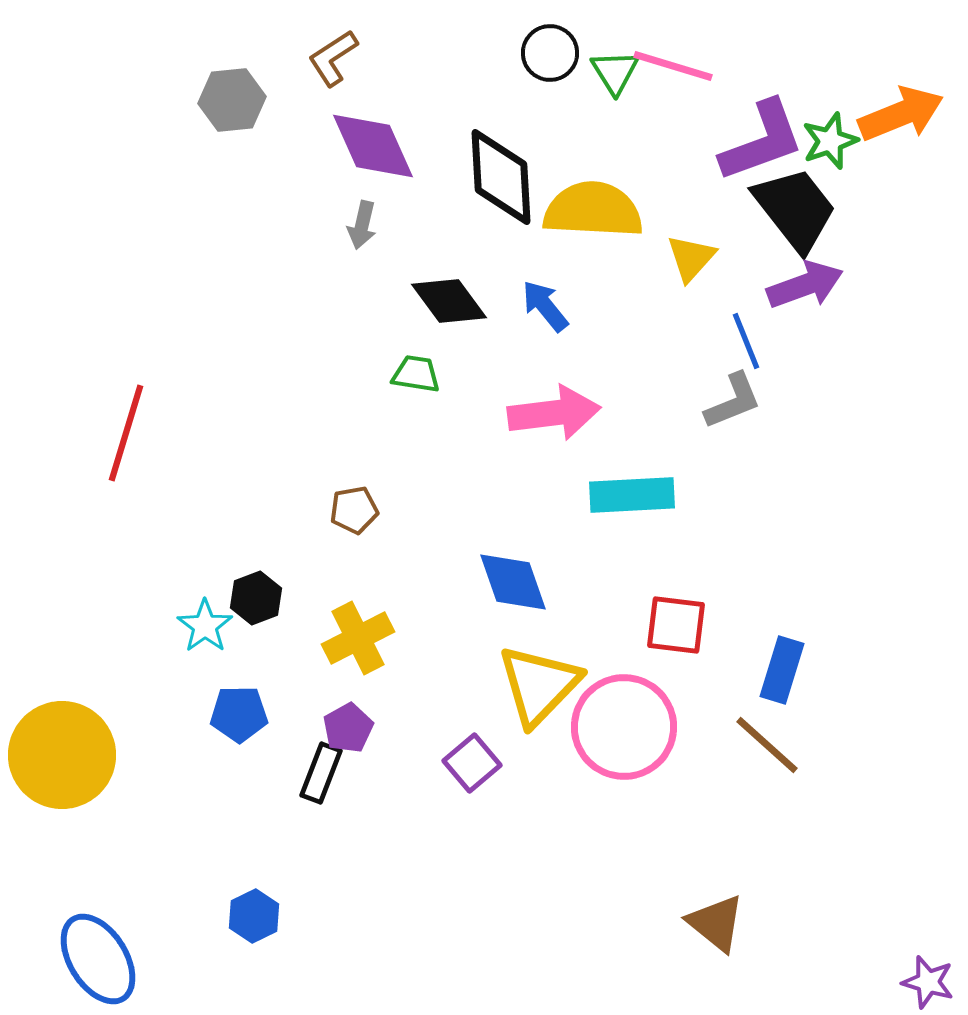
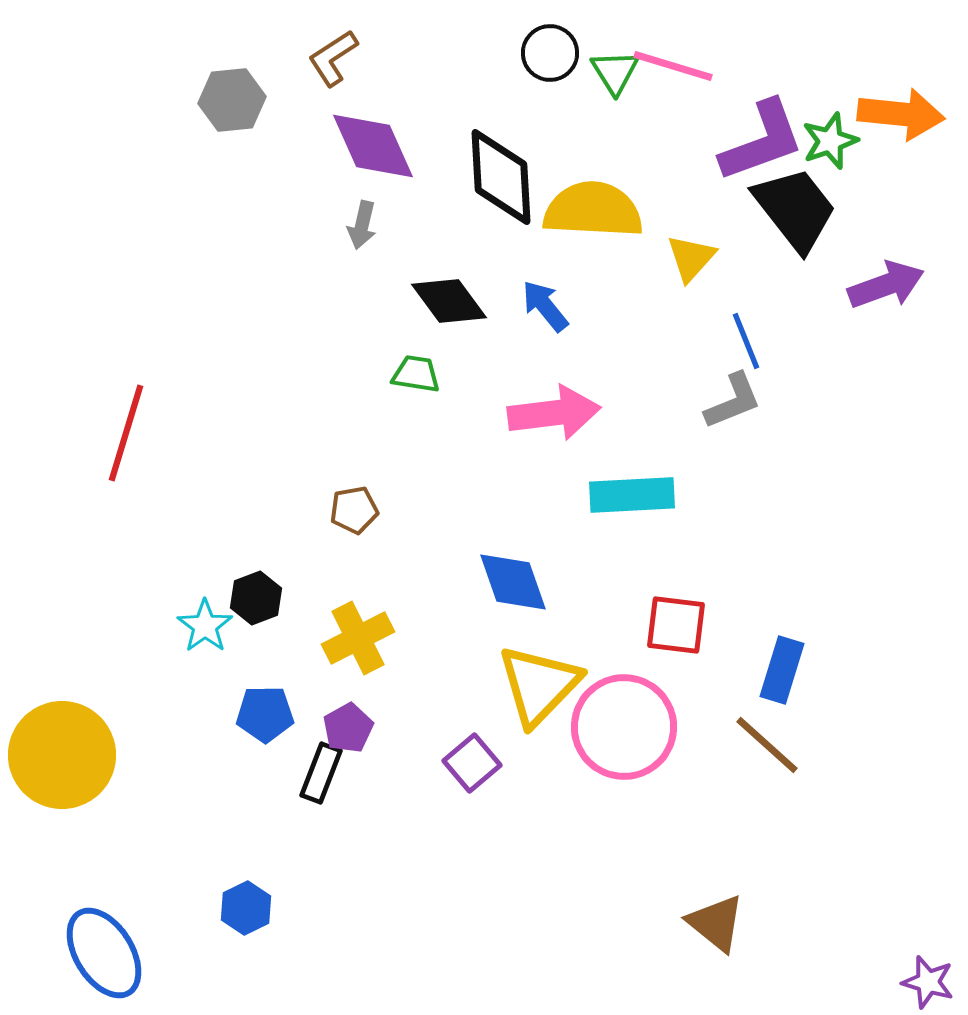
orange arrow at (901, 114): rotated 28 degrees clockwise
purple arrow at (805, 285): moved 81 px right
blue pentagon at (239, 714): moved 26 px right
blue hexagon at (254, 916): moved 8 px left, 8 px up
blue ellipse at (98, 959): moved 6 px right, 6 px up
